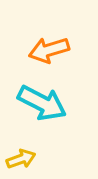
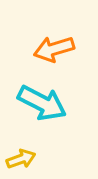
orange arrow: moved 5 px right, 1 px up
